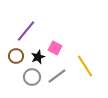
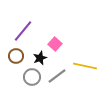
purple line: moved 3 px left
pink square: moved 4 px up; rotated 16 degrees clockwise
black star: moved 2 px right, 1 px down
yellow line: rotated 45 degrees counterclockwise
